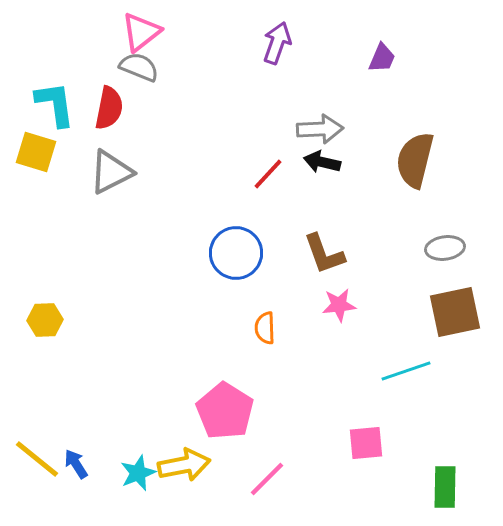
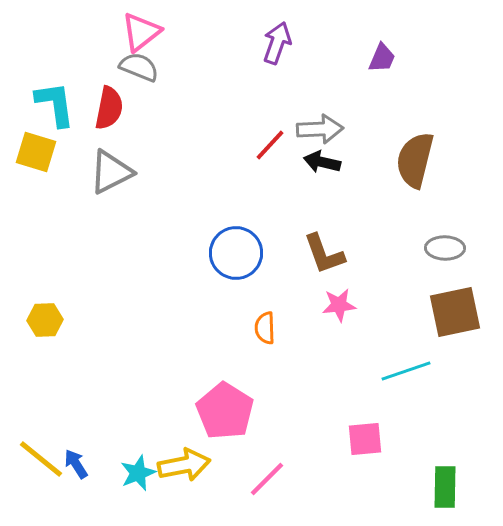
red line: moved 2 px right, 29 px up
gray ellipse: rotated 9 degrees clockwise
pink square: moved 1 px left, 4 px up
yellow line: moved 4 px right
